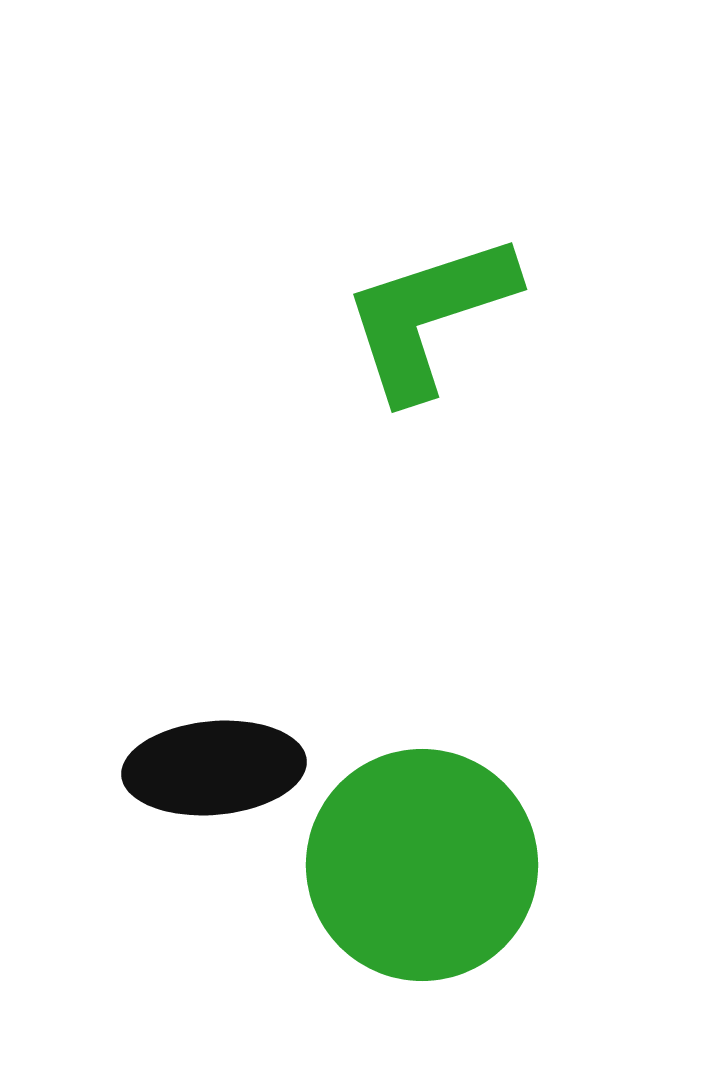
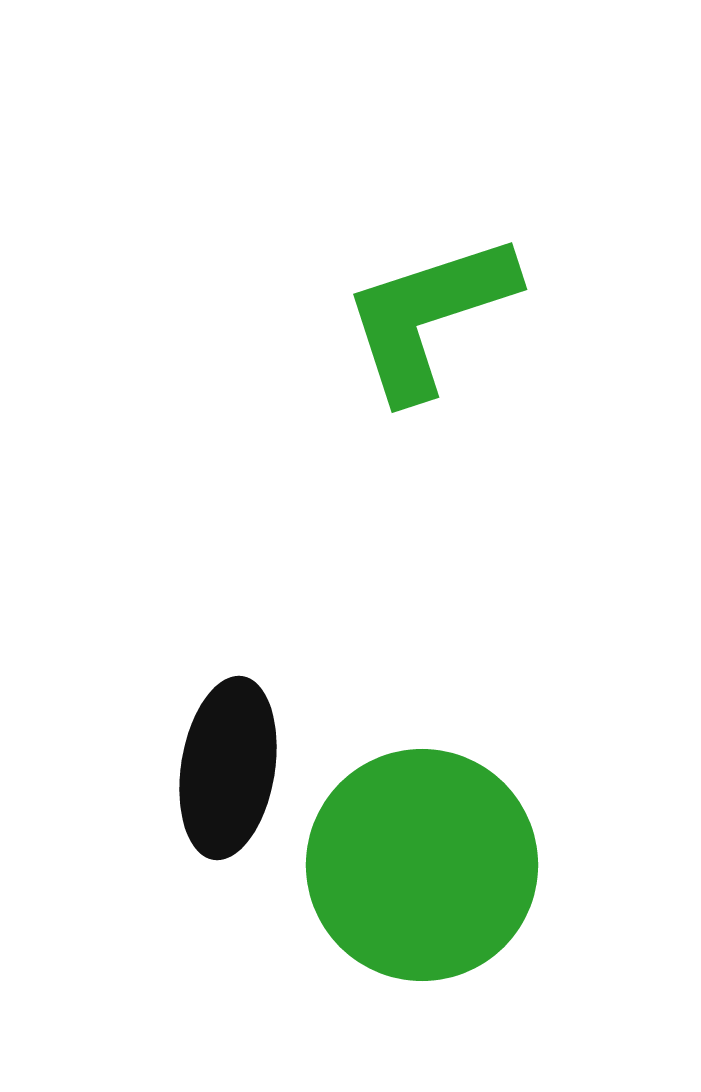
black ellipse: moved 14 px right; rotated 76 degrees counterclockwise
